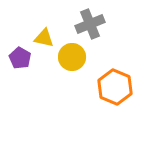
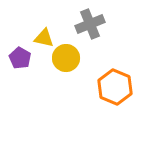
yellow circle: moved 6 px left, 1 px down
